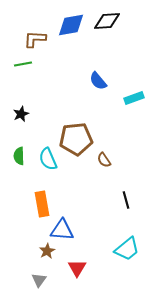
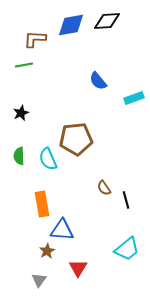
green line: moved 1 px right, 1 px down
black star: moved 1 px up
brown semicircle: moved 28 px down
red triangle: moved 1 px right
